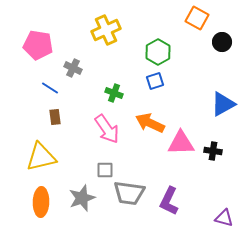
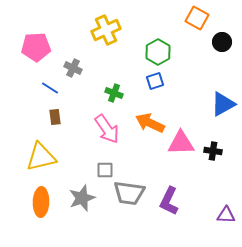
pink pentagon: moved 2 px left, 2 px down; rotated 12 degrees counterclockwise
purple triangle: moved 2 px right, 3 px up; rotated 12 degrees counterclockwise
